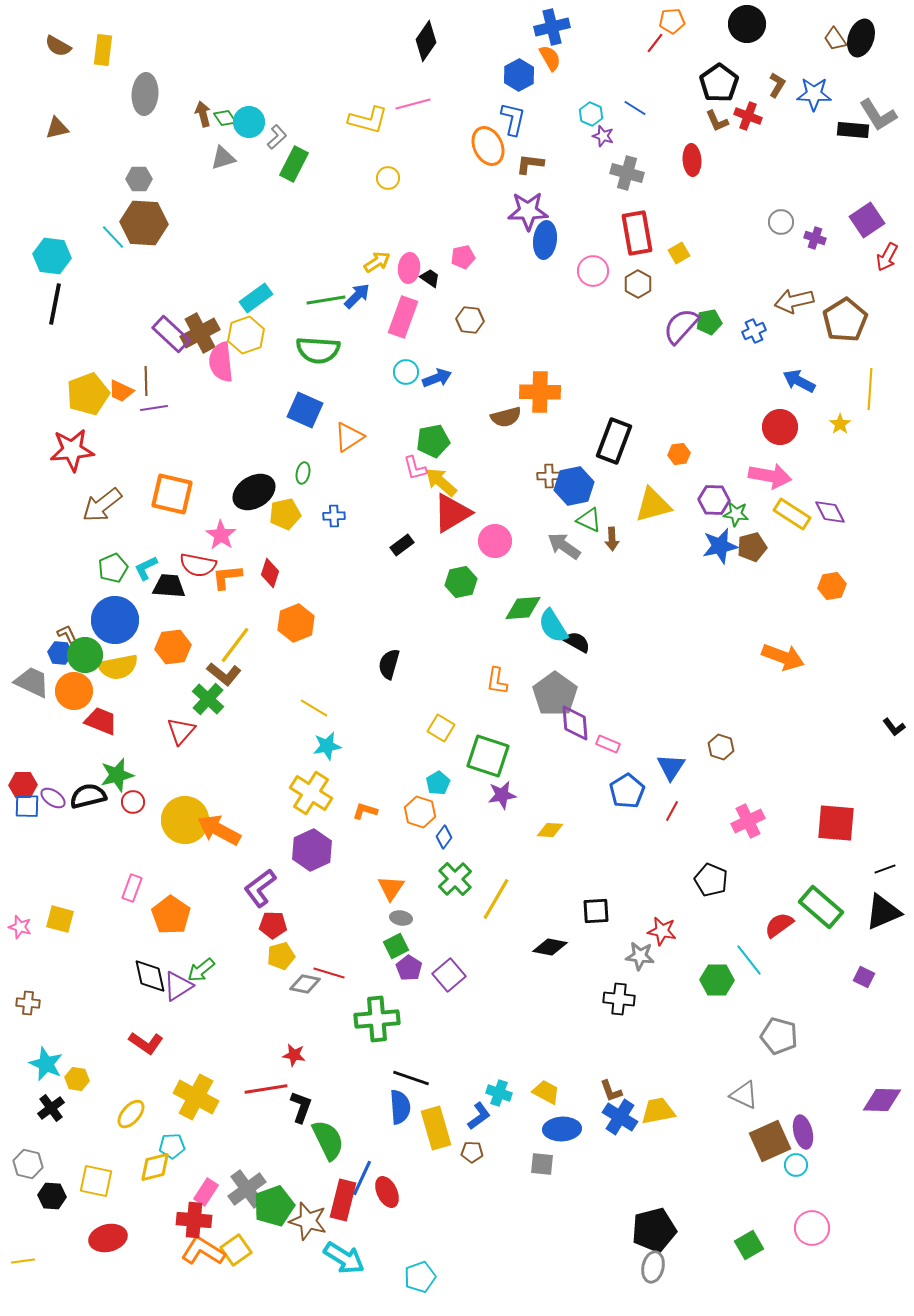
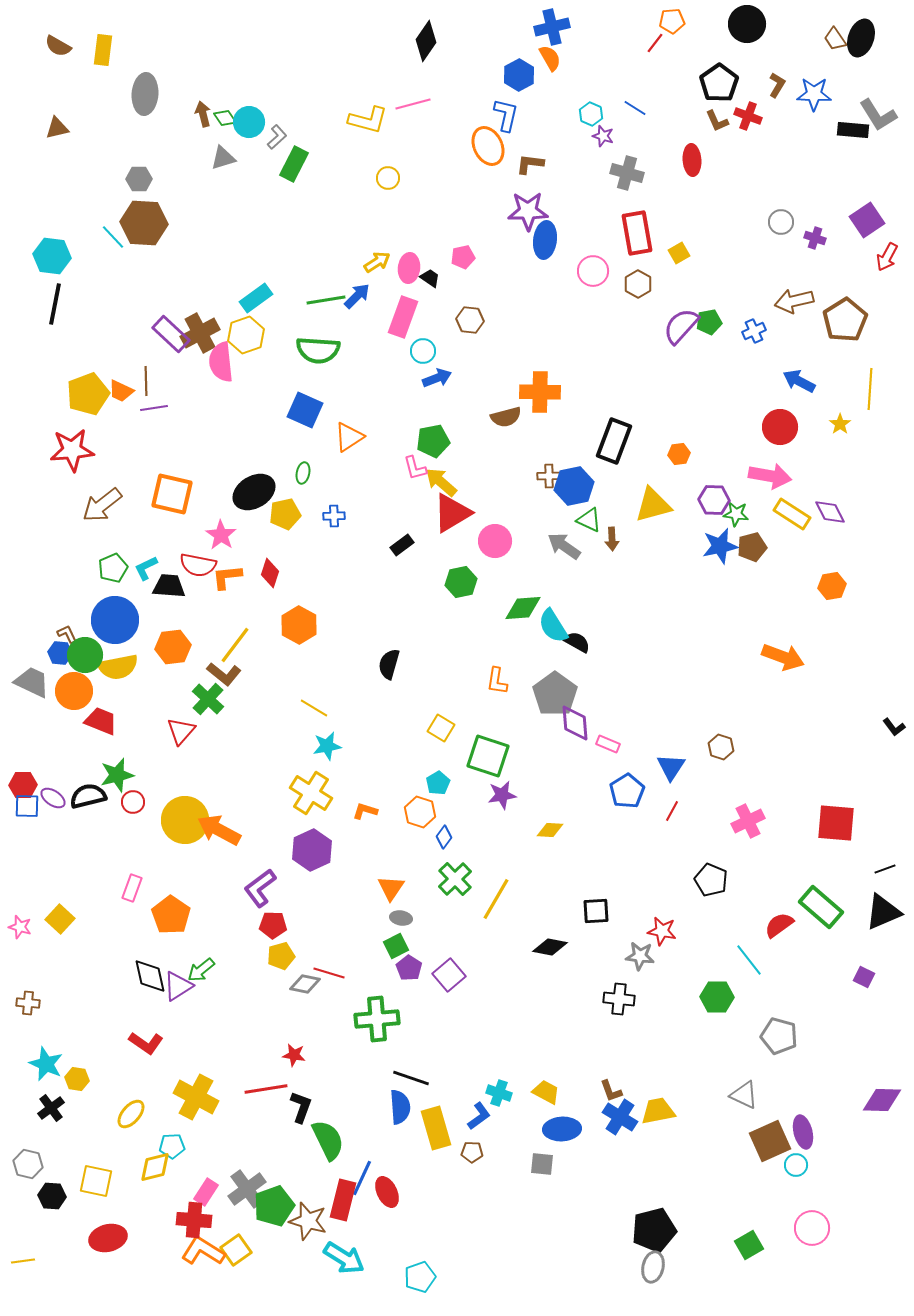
blue L-shape at (513, 119): moved 7 px left, 4 px up
cyan circle at (406, 372): moved 17 px right, 21 px up
orange hexagon at (296, 623): moved 3 px right, 2 px down; rotated 9 degrees counterclockwise
yellow square at (60, 919): rotated 28 degrees clockwise
green hexagon at (717, 980): moved 17 px down
